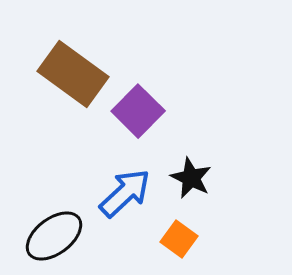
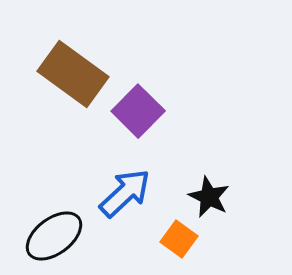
black star: moved 18 px right, 19 px down
